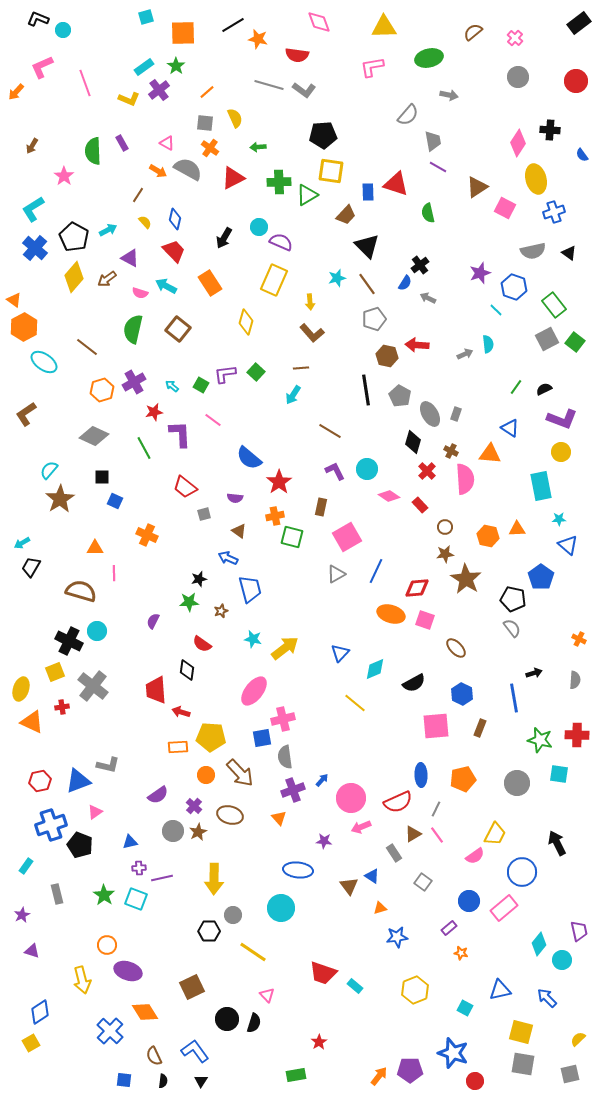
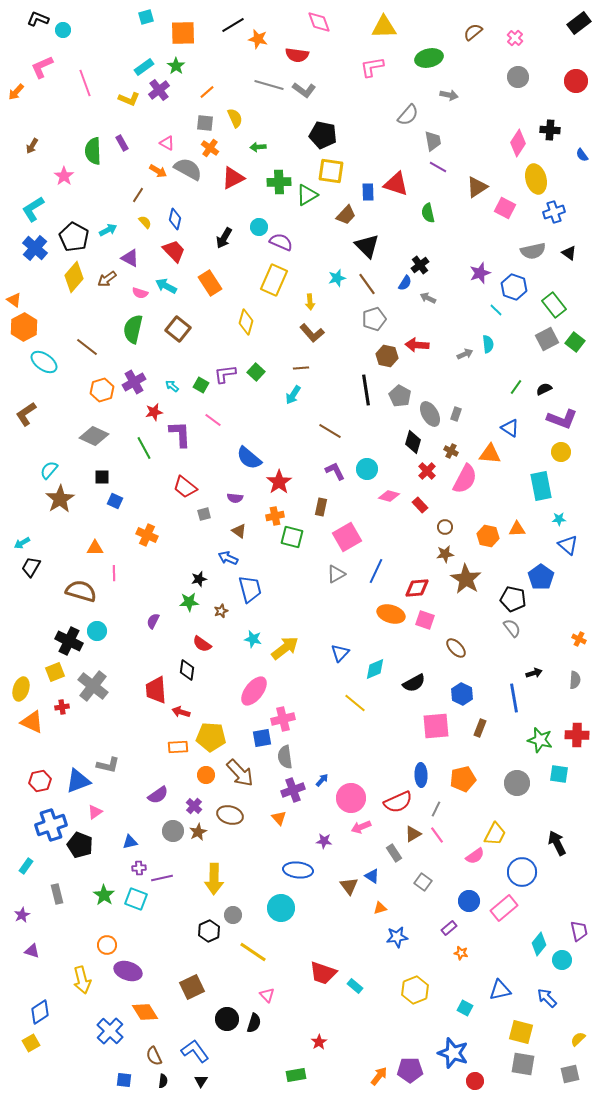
black pentagon at (323, 135): rotated 16 degrees clockwise
pink semicircle at (465, 479): rotated 32 degrees clockwise
pink diamond at (389, 496): rotated 20 degrees counterclockwise
black hexagon at (209, 931): rotated 25 degrees counterclockwise
